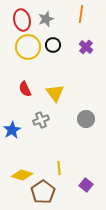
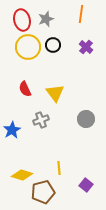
brown pentagon: rotated 20 degrees clockwise
